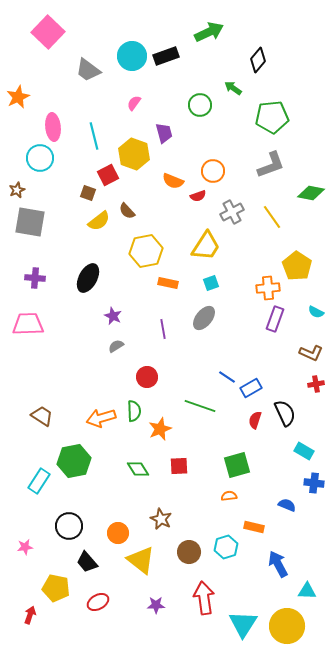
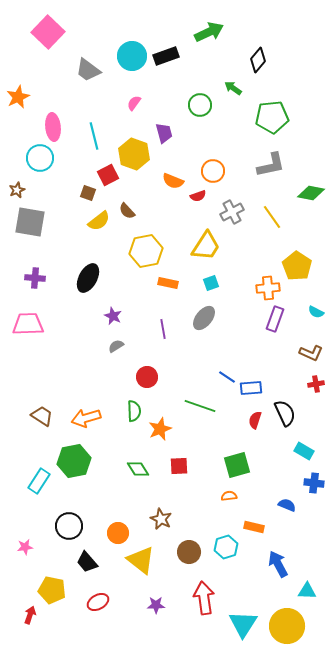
gray L-shape at (271, 165): rotated 8 degrees clockwise
blue rectangle at (251, 388): rotated 25 degrees clockwise
orange arrow at (101, 418): moved 15 px left
yellow pentagon at (56, 588): moved 4 px left, 2 px down
